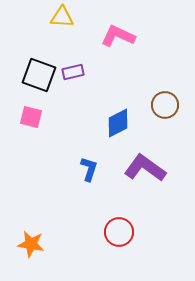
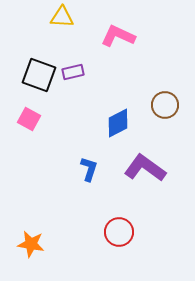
pink square: moved 2 px left, 2 px down; rotated 15 degrees clockwise
